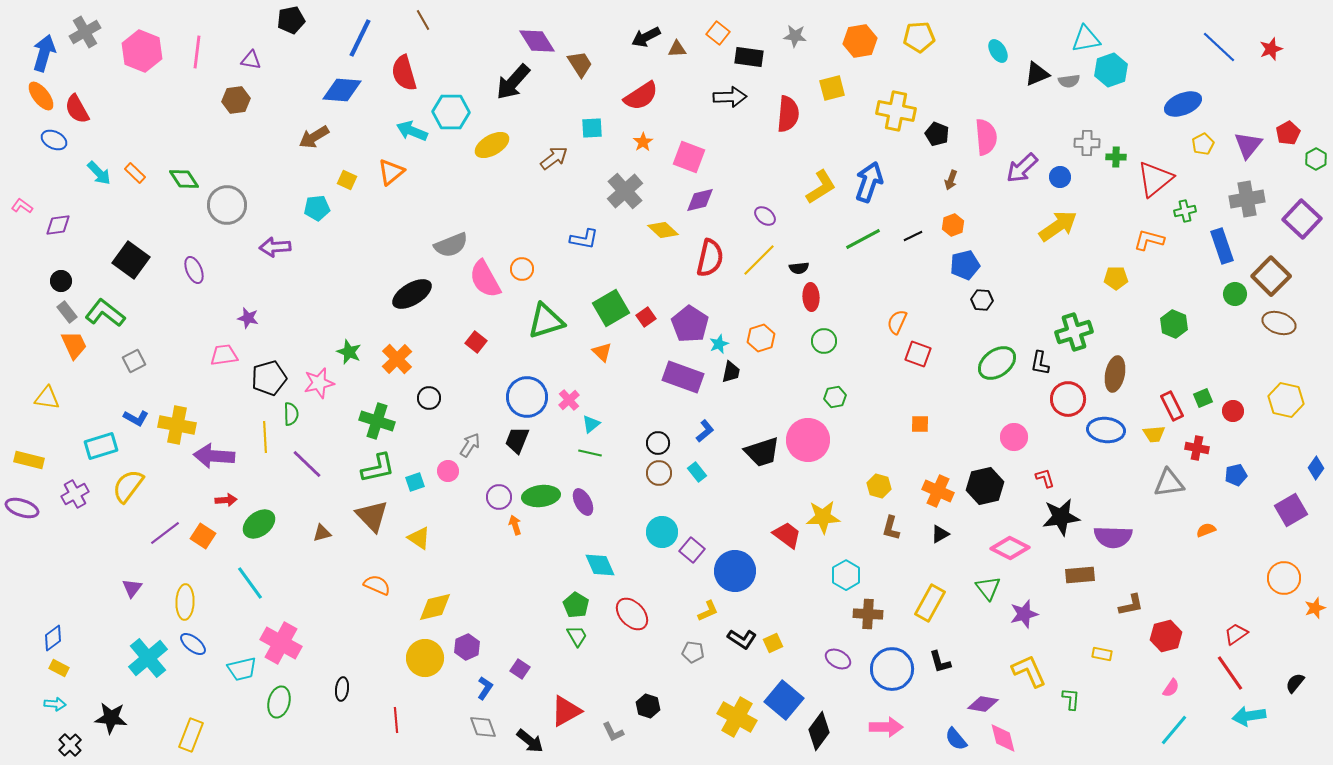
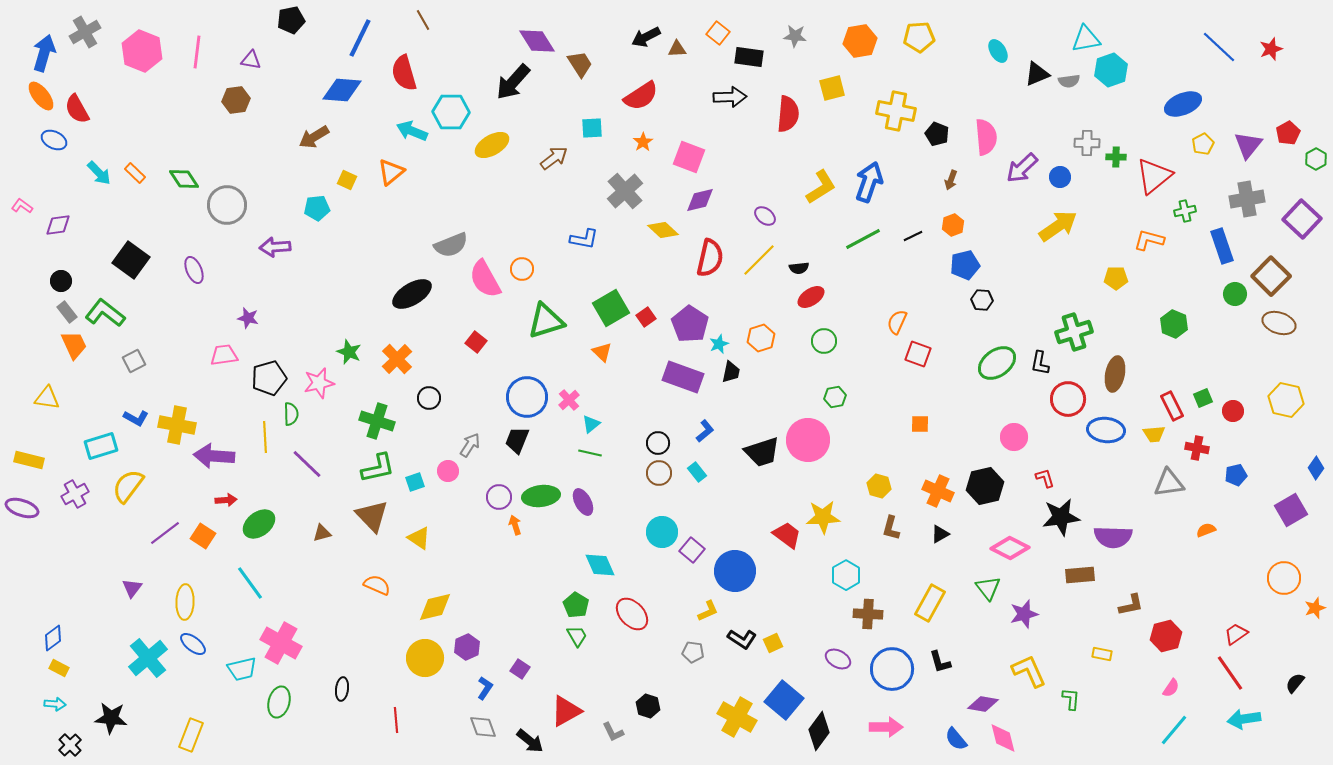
red triangle at (1155, 179): moved 1 px left, 3 px up
red ellipse at (811, 297): rotated 60 degrees clockwise
cyan arrow at (1249, 716): moved 5 px left, 3 px down
